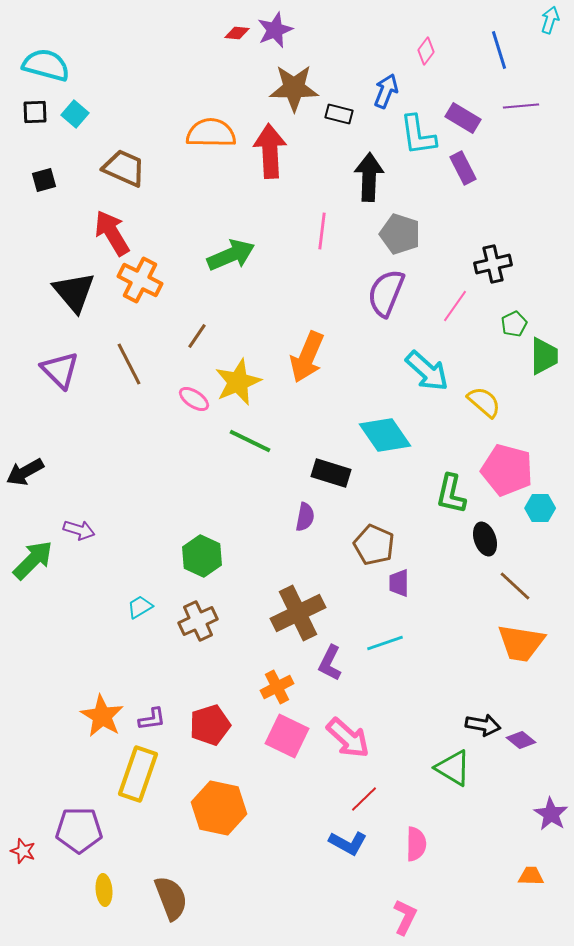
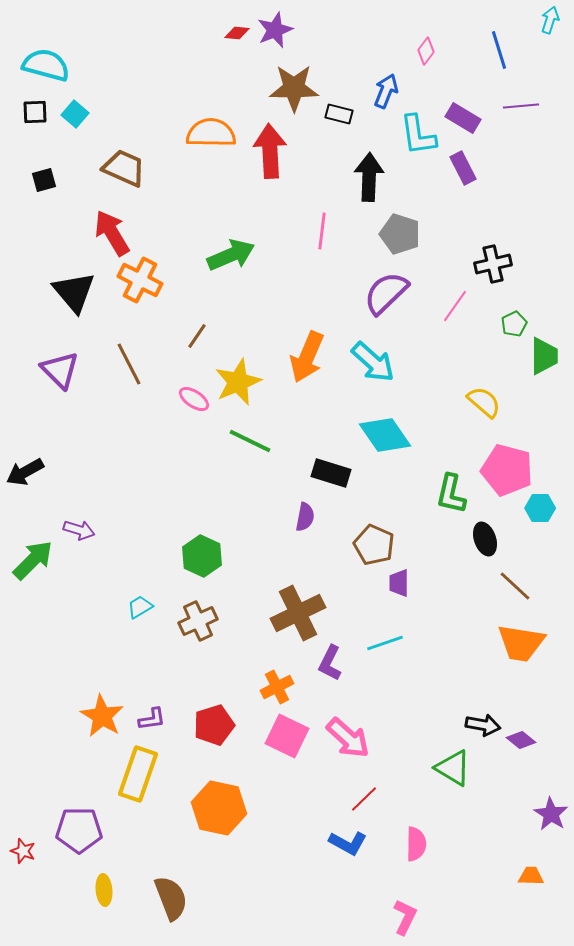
purple semicircle at (386, 293): rotated 24 degrees clockwise
cyan arrow at (427, 371): moved 54 px left, 9 px up
red pentagon at (210, 725): moved 4 px right
